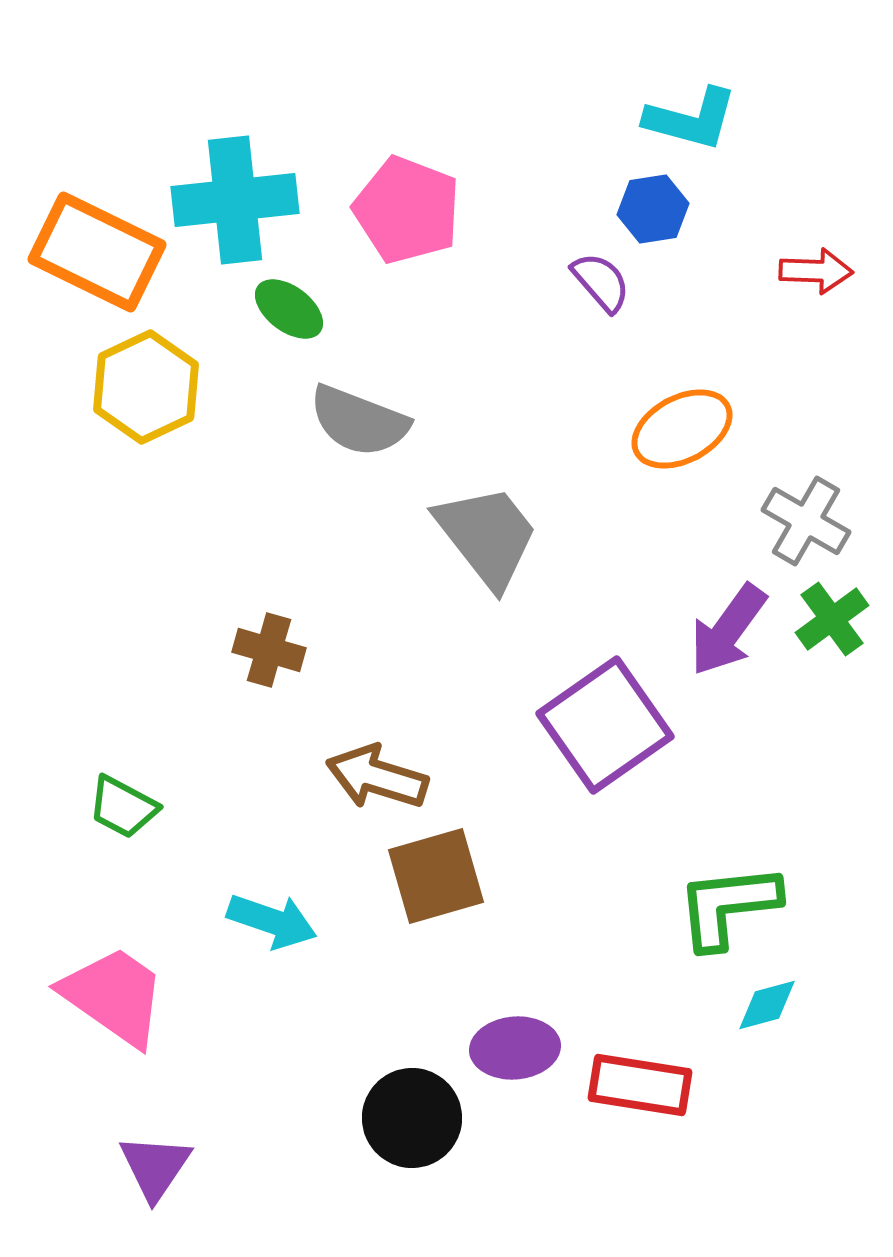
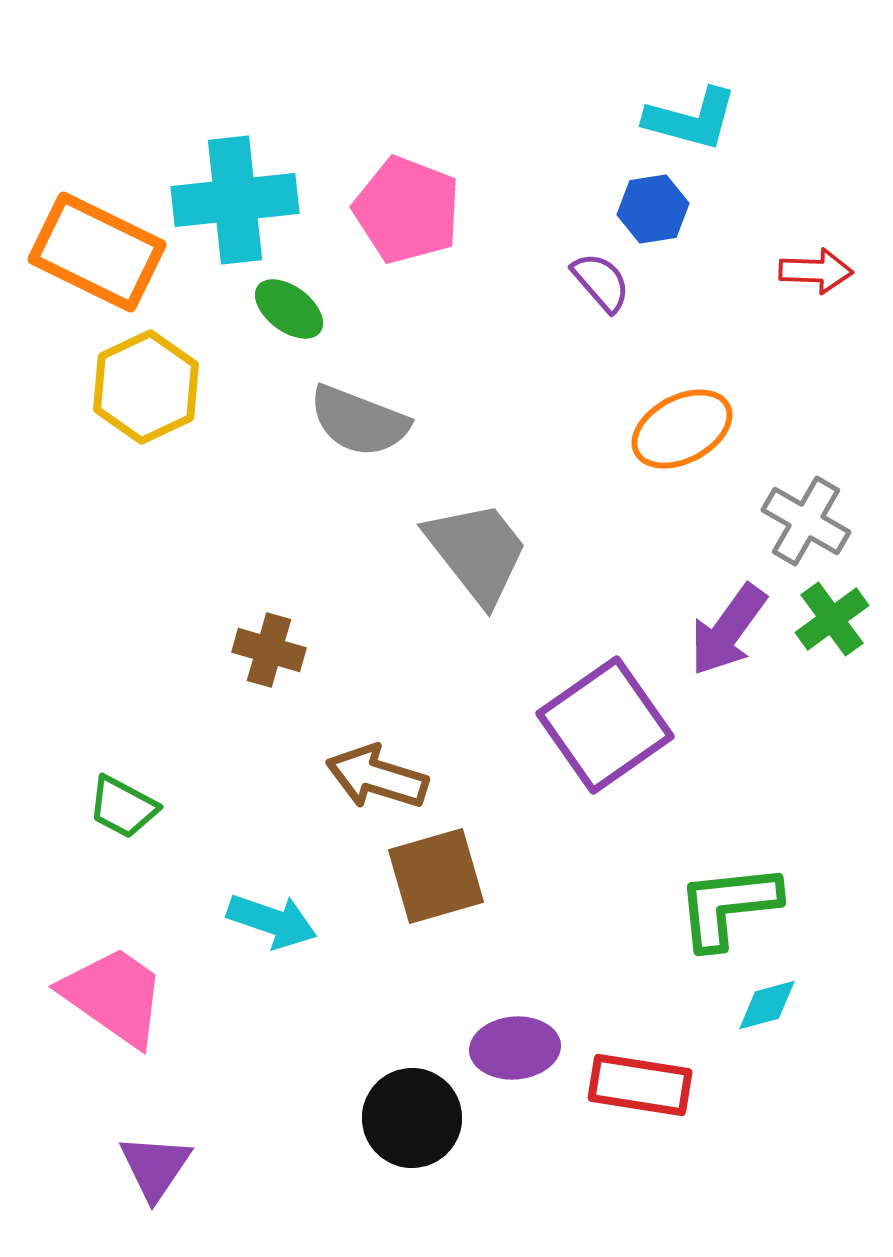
gray trapezoid: moved 10 px left, 16 px down
